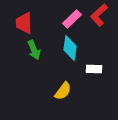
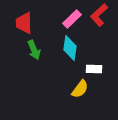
yellow semicircle: moved 17 px right, 2 px up
